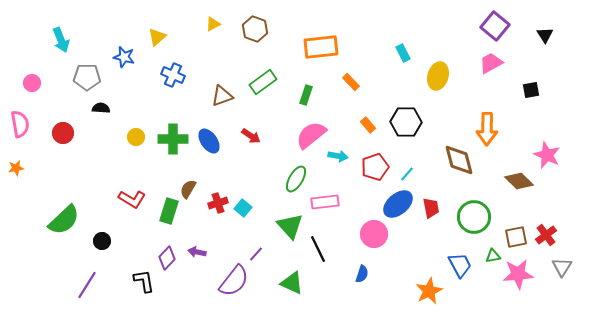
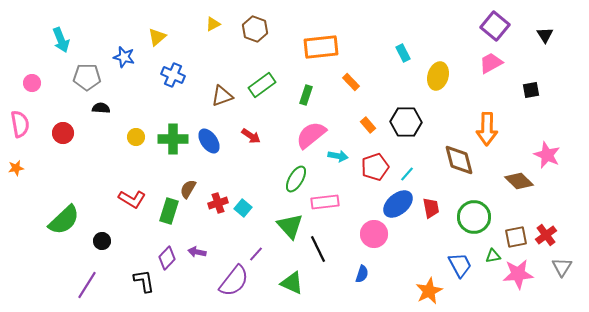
green rectangle at (263, 82): moved 1 px left, 3 px down
